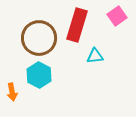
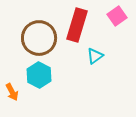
cyan triangle: rotated 30 degrees counterclockwise
orange arrow: rotated 18 degrees counterclockwise
